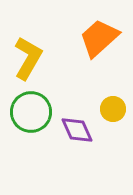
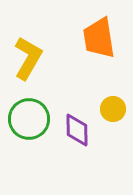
orange trapezoid: rotated 57 degrees counterclockwise
green circle: moved 2 px left, 7 px down
purple diamond: rotated 24 degrees clockwise
